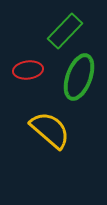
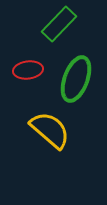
green rectangle: moved 6 px left, 7 px up
green ellipse: moved 3 px left, 2 px down
